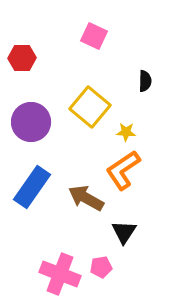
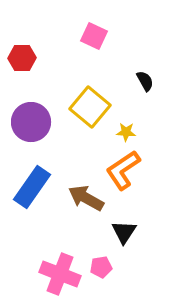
black semicircle: rotated 30 degrees counterclockwise
